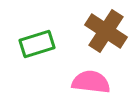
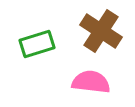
brown cross: moved 5 px left
